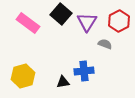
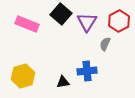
pink rectangle: moved 1 px left, 1 px down; rotated 15 degrees counterclockwise
gray semicircle: rotated 88 degrees counterclockwise
blue cross: moved 3 px right
